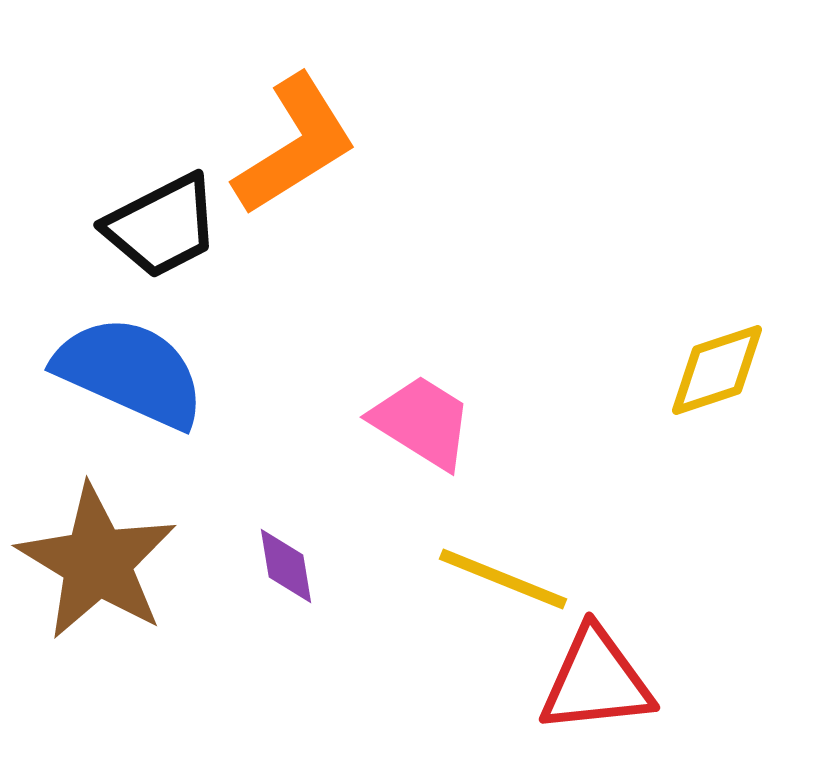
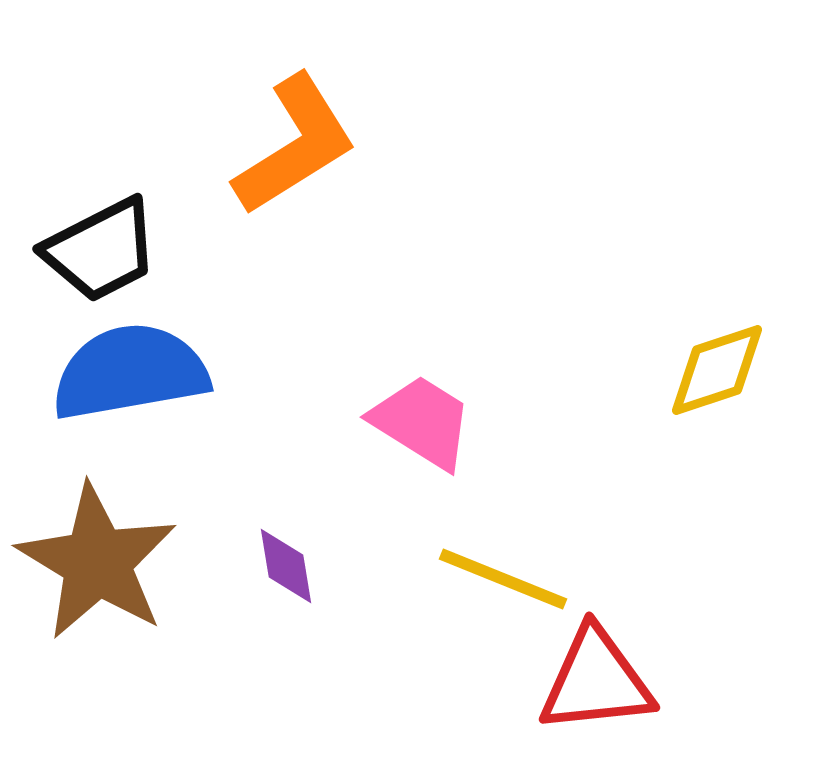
black trapezoid: moved 61 px left, 24 px down
blue semicircle: rotated 34 degrees counterclockwise
